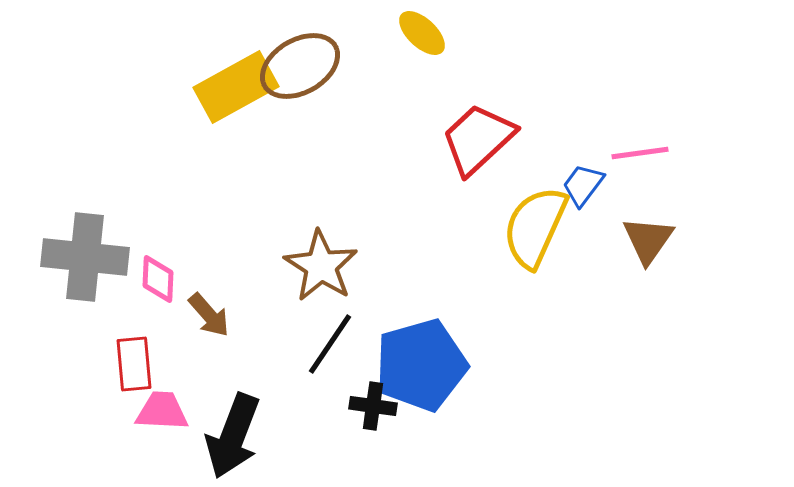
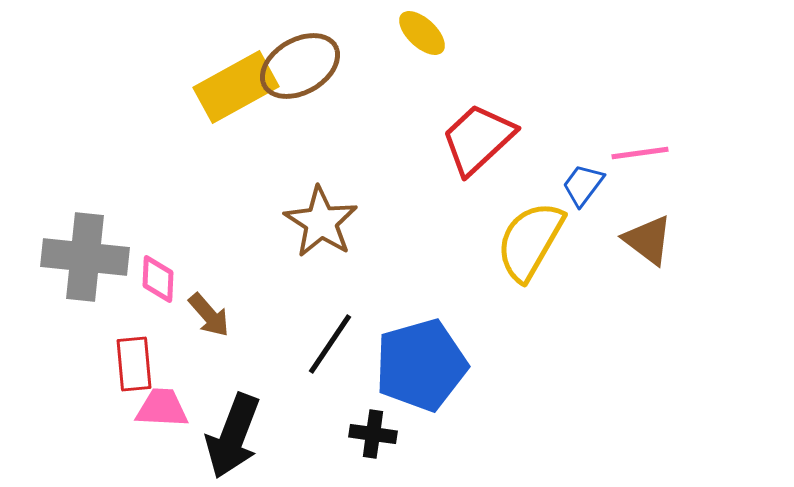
yellow semicircle: moved 5 px left, 14 px down; rotated 6 degrees clockwise
brown triangle: rotated 28 degrees counterclockwise
brown star: moved 44 px up
black cross: moved 28 px down
pink trapezoid: moved 3 px up
